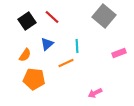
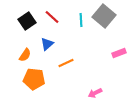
cyan line: moved 4 px right, 26 px up
